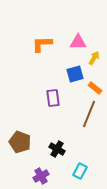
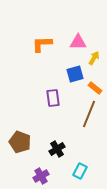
black cross: rotated 28 degrees clockwise
